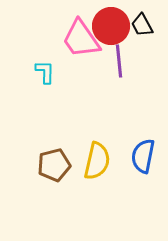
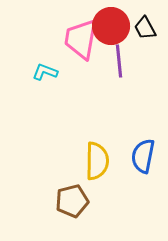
black trapezoid: moved 3 px right, 3 px down
pink trapezoid: rotated 45 degrees clockwise
cyan L-shape: rotated 70 degrees counterclockwise
yellow semicircle: rotated 12 degrees counterclockwise
brown pentagon: moved 18 px right, 36 px down
